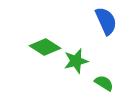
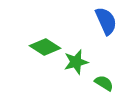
green star: moved 1 px down
